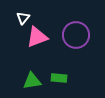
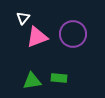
purple circle: moved 3 px left, 1 px up
